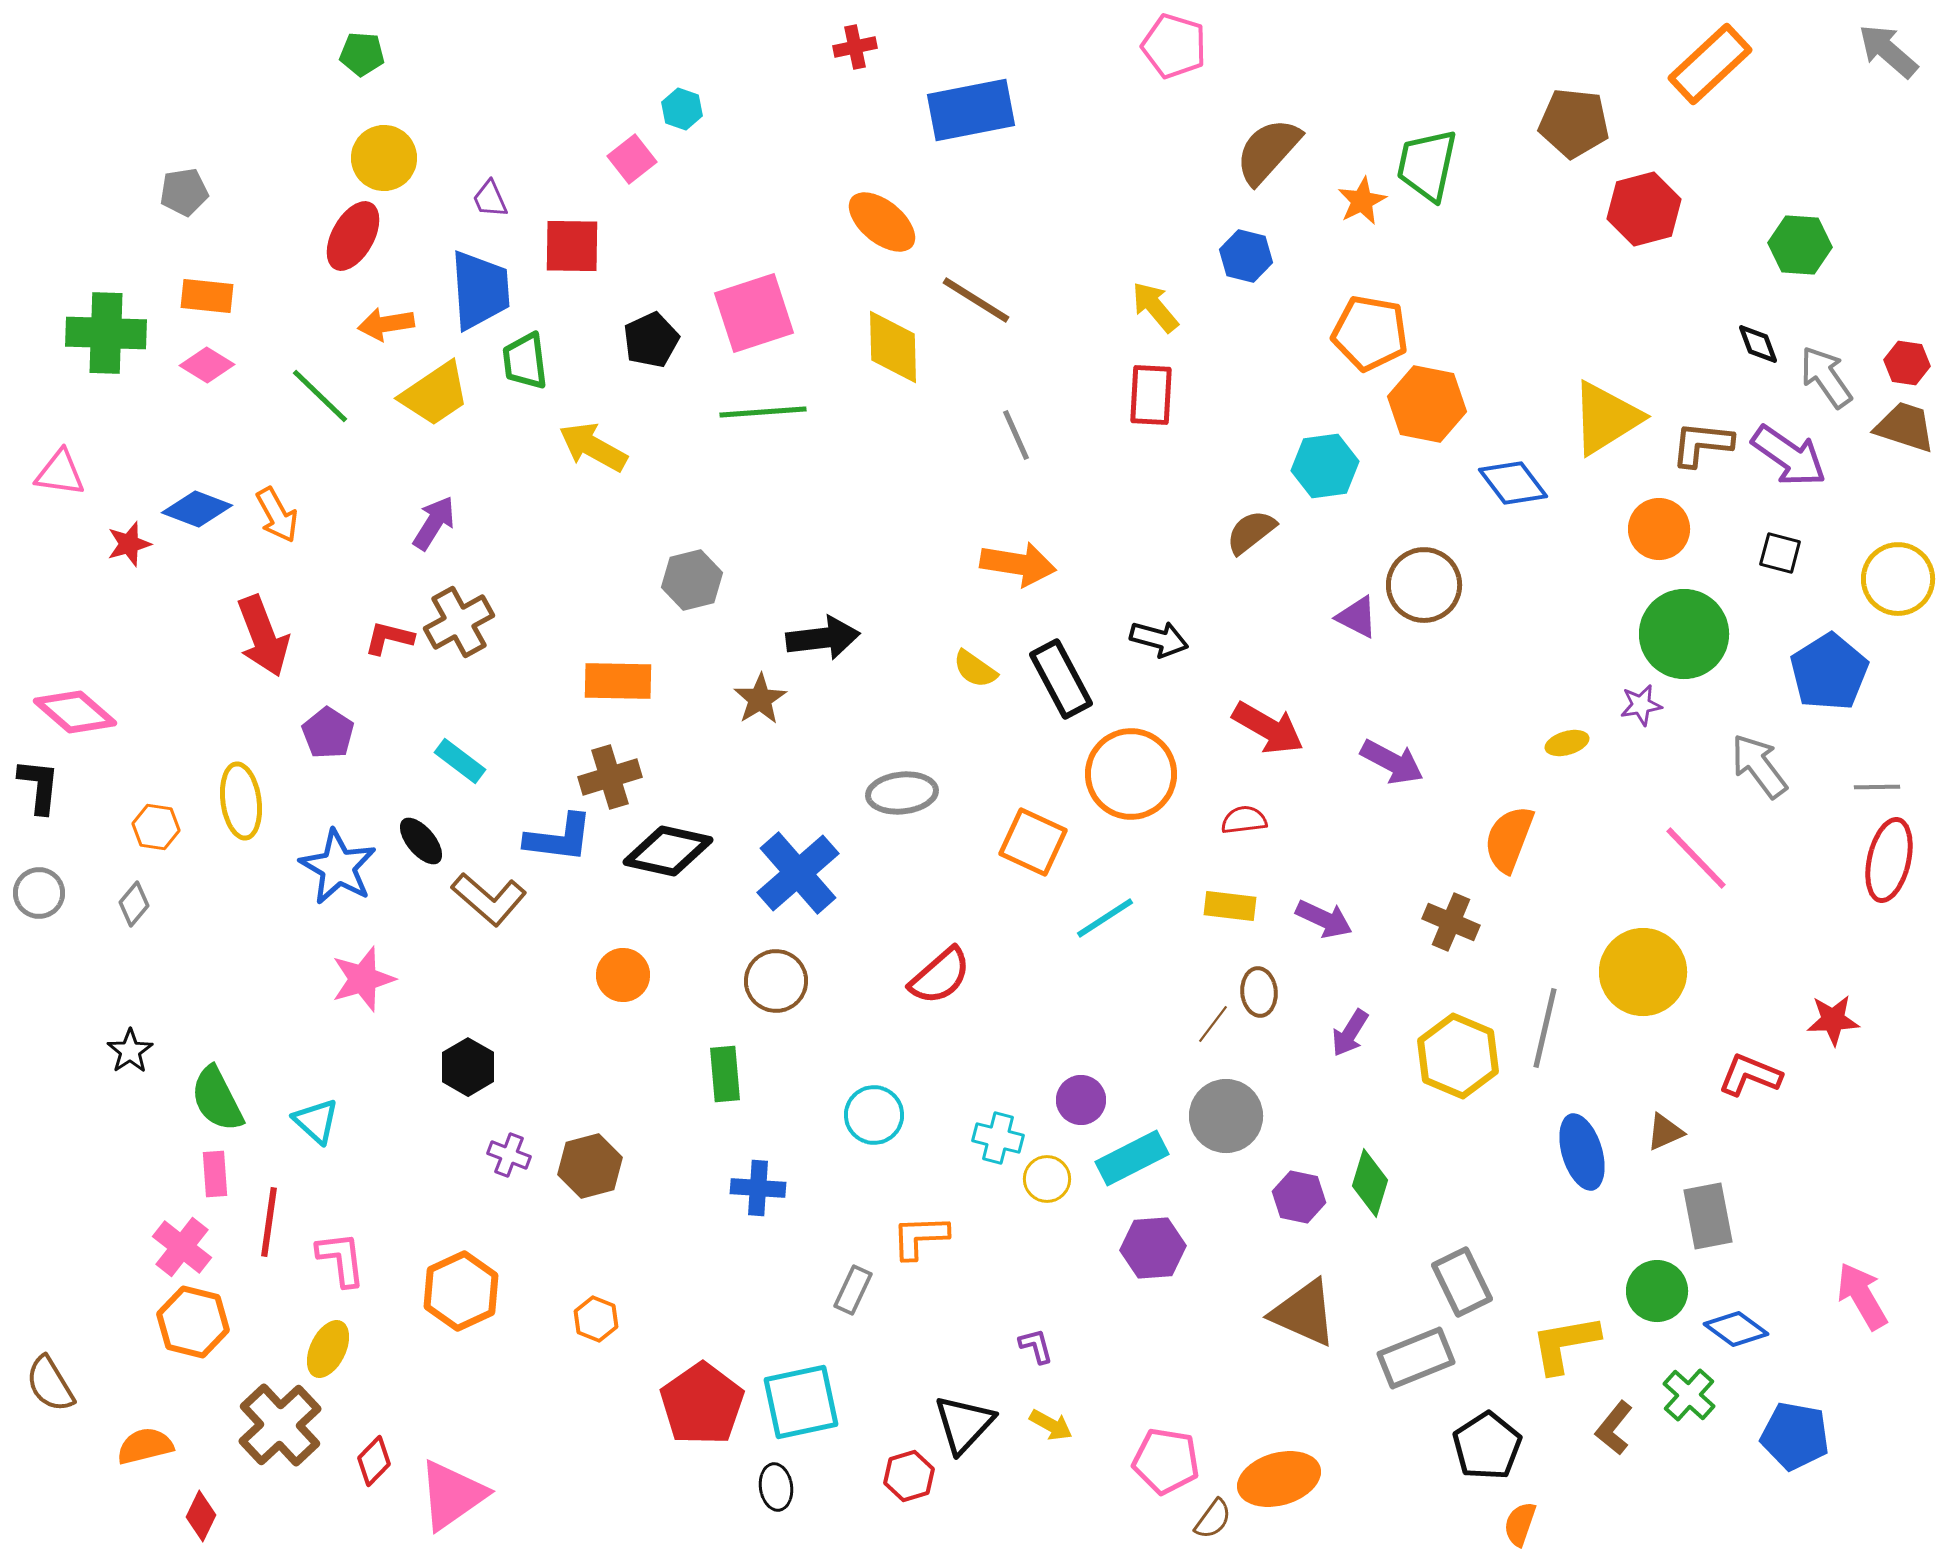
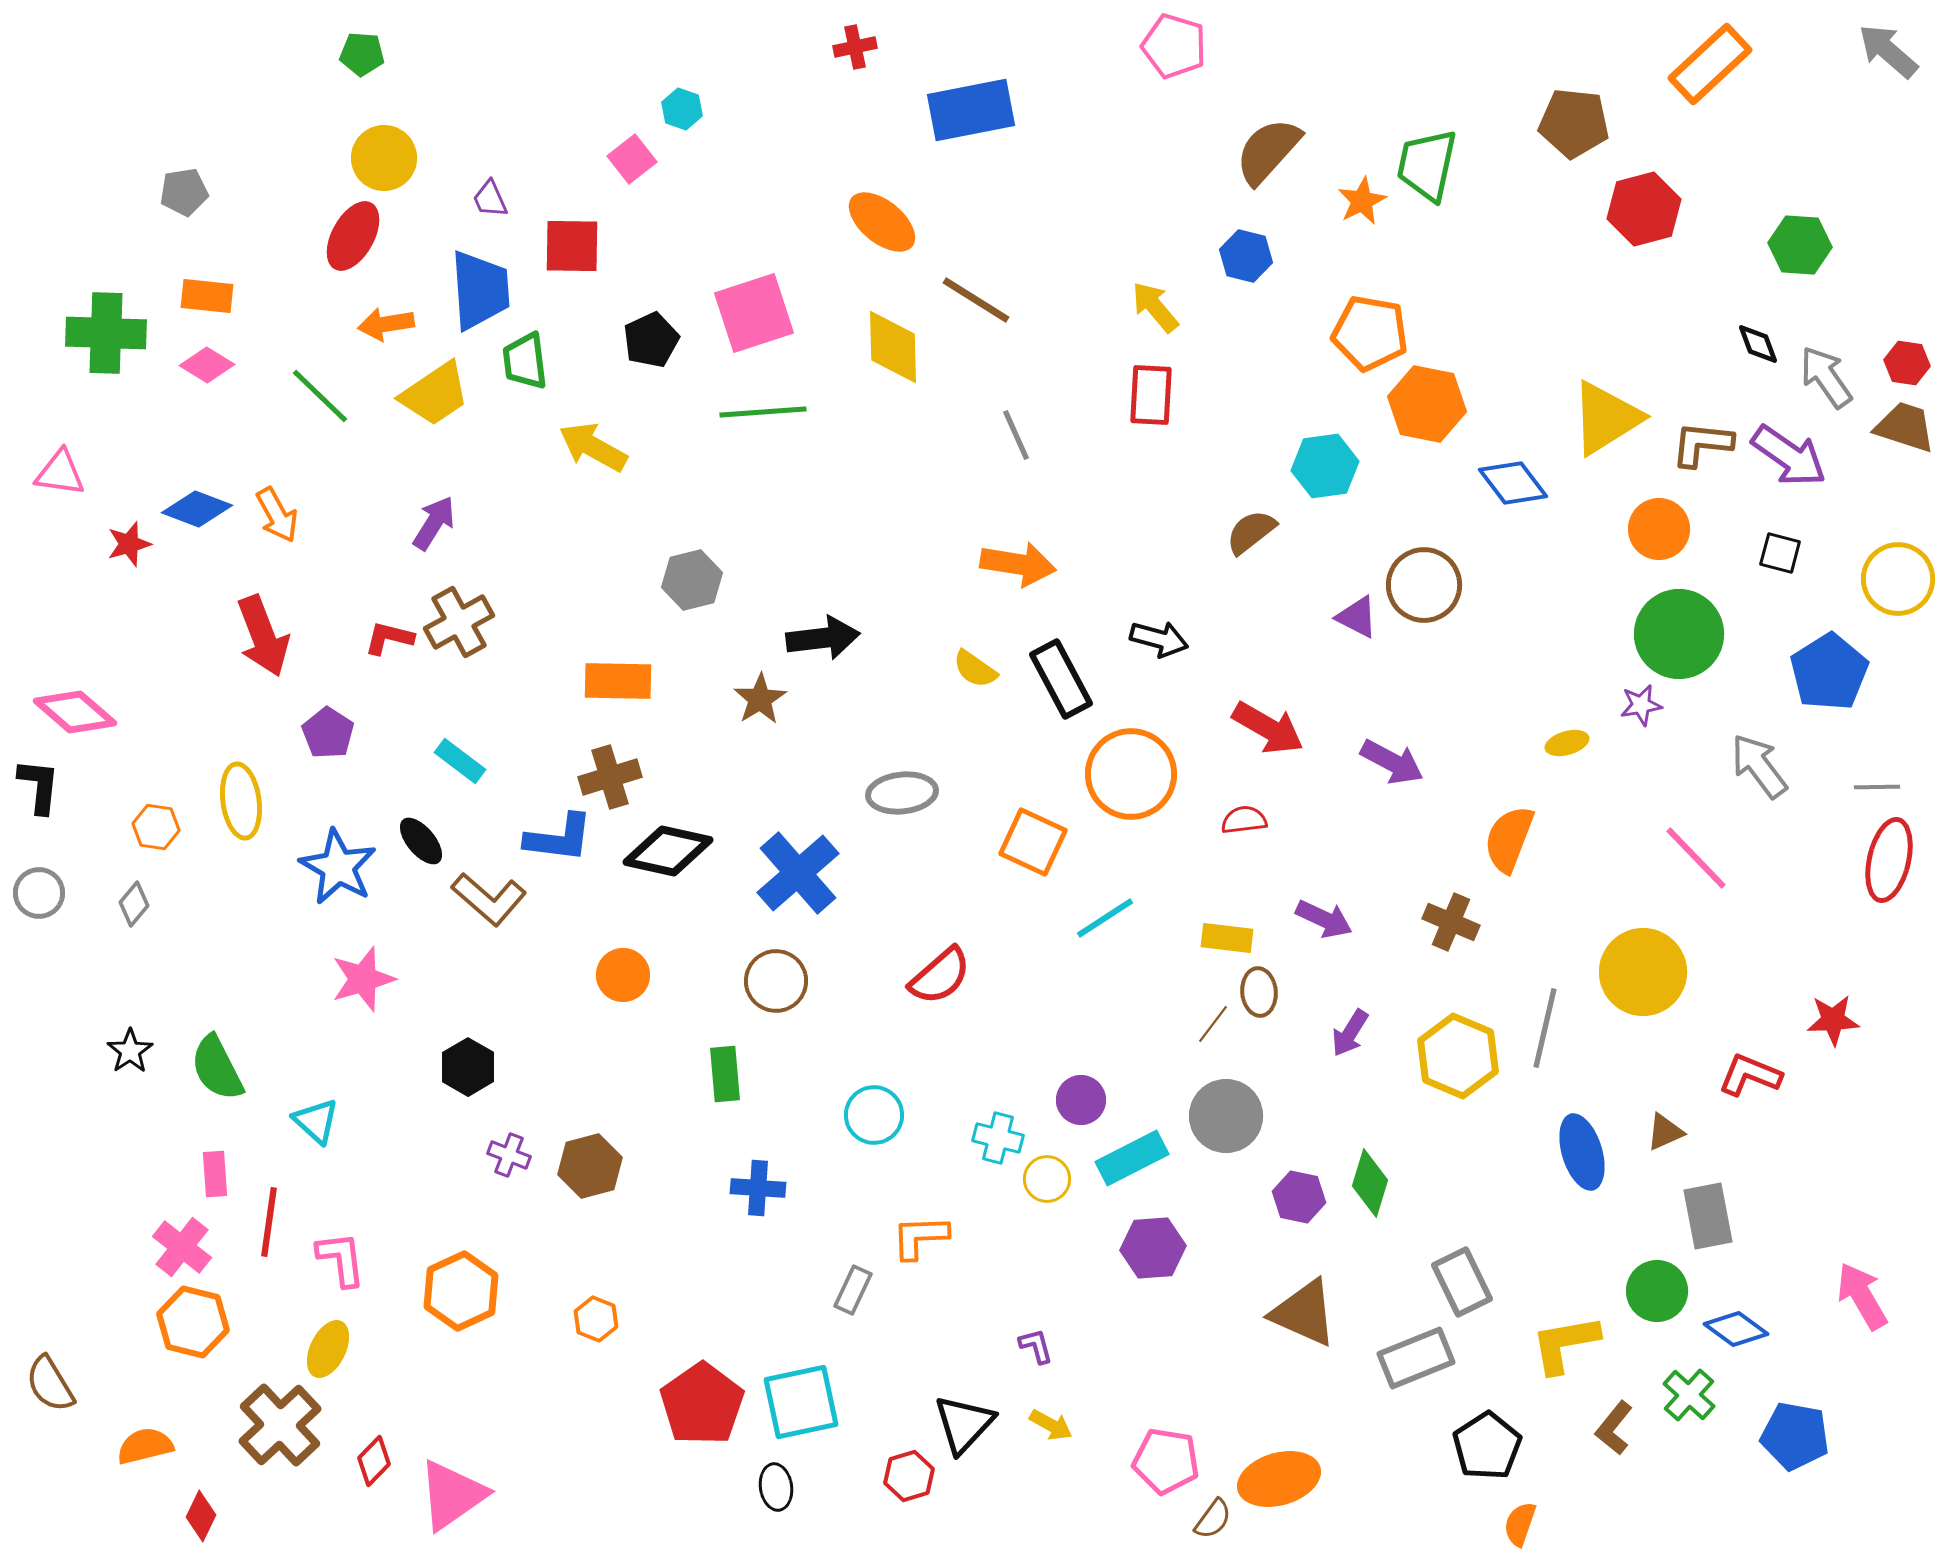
green circle at (1684, 634): moved 5 px left
yellow rectangle at (1230, 906): moved 3 px left, 32 px down
green semicircle at (217, 1099): moved 31 px up
